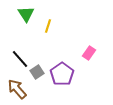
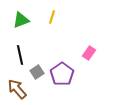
green triangle: moved 5 px left, 6 px down; rotated 42 degrees clockwise
yellow line: moved 4 px right, 9 px up
black line: moved 4 px up; rotated 30 degrees clockwise
